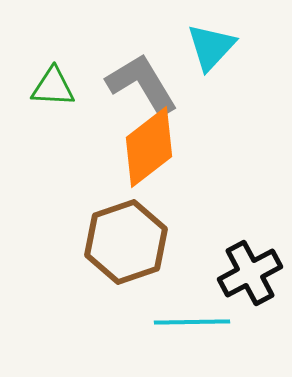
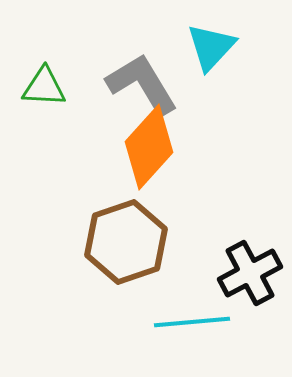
green triangle: moved 9 px left
orange diamond: rotated 10 degrees counterclockwise
cyan line: rotated 4 degrees counterclockwise
